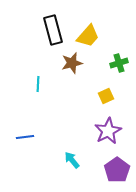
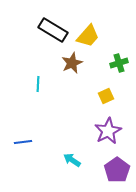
black rectangle: rotated 44 degrees counterclockwise
brown star: rotated 10 degrees counterclockwise
blue line: moved 2 px left, 5 px down
cyan arrow: rotated 18 degrees counterclockwise
